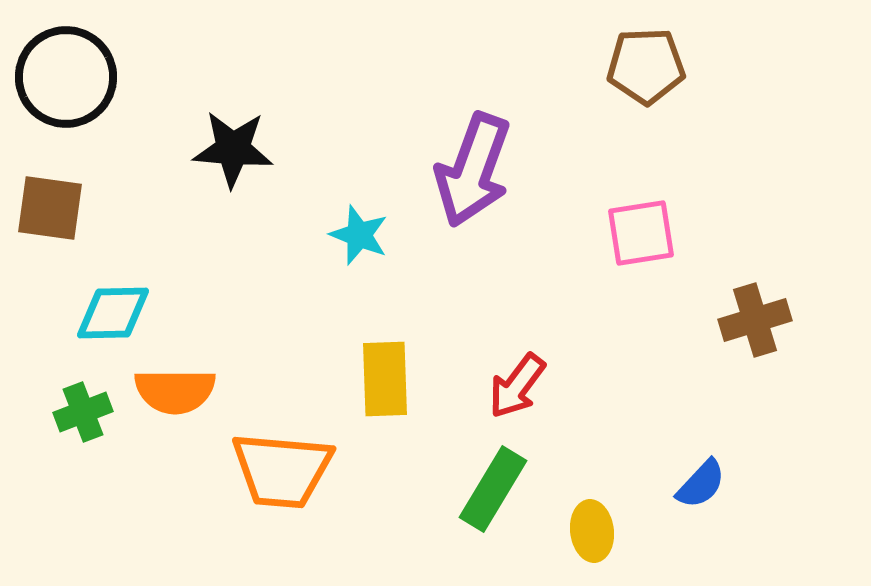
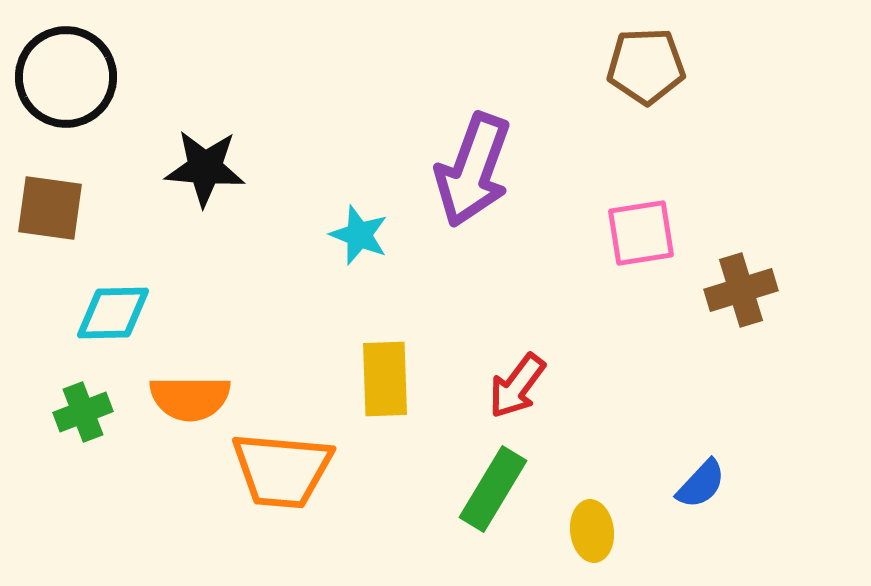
black star: moved 28 px left, 19 px down
brown cross: moved 14 px left, 30 px up
orange semicircle: moved 15 px right, 7 px down
